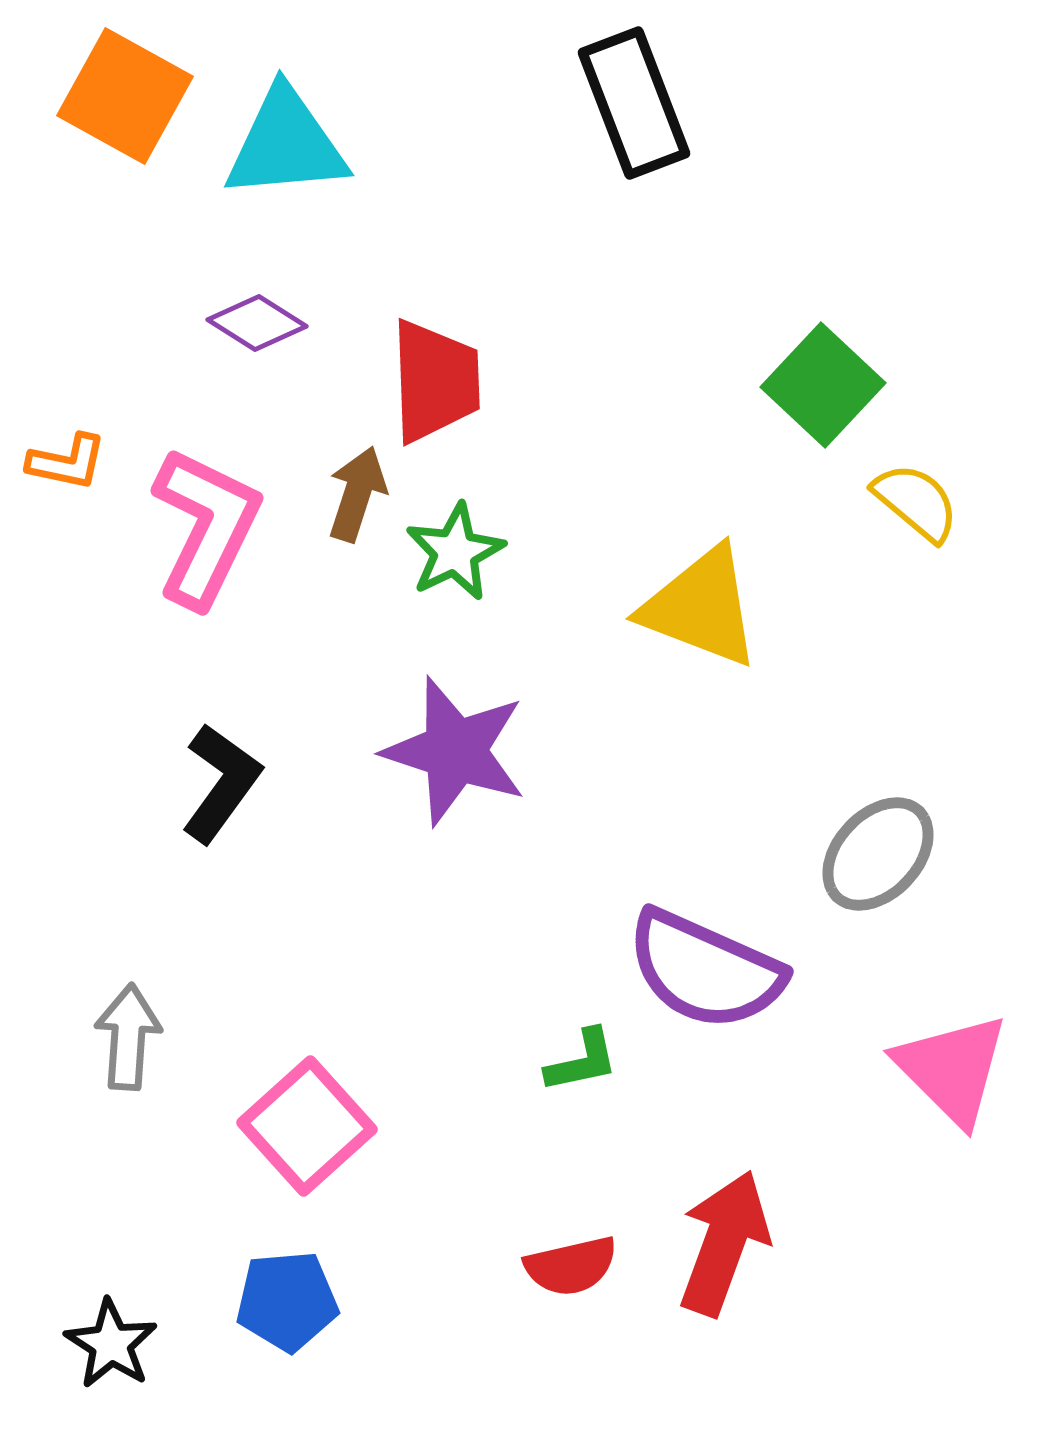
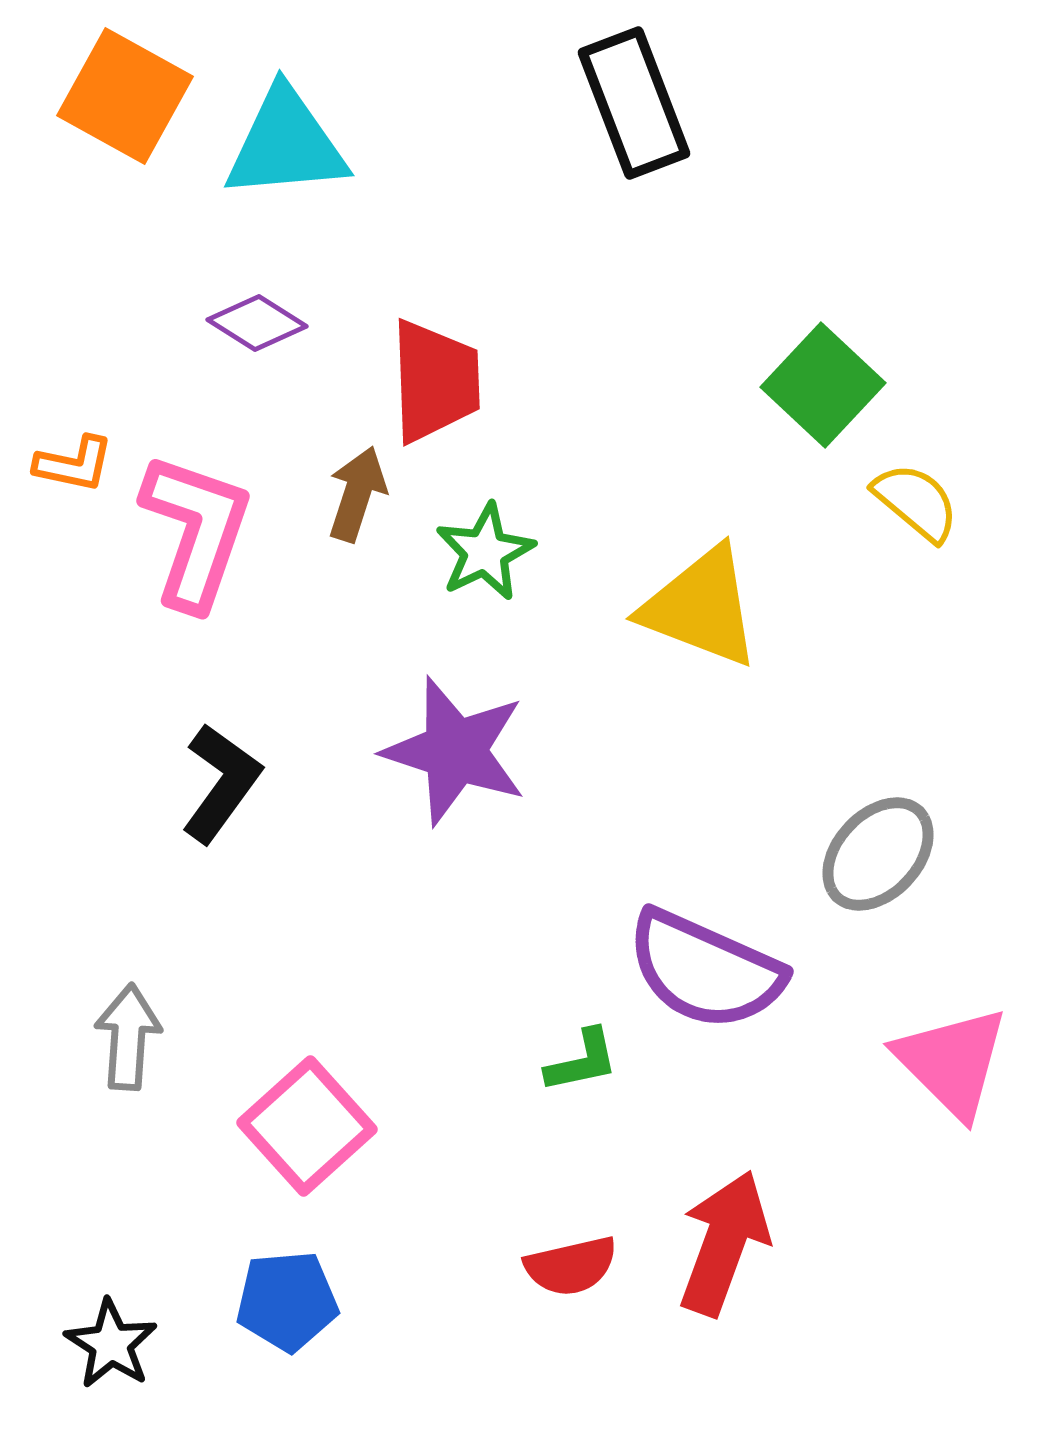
orange L-shape: moved 7 px right, 2 px down
pink L-shape: moved 10 px left, 4 px down; rotated 7 degrees counterclockwise
green star: moved 30 px right
pink triangle: moved 7 px up
